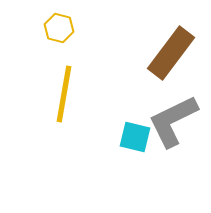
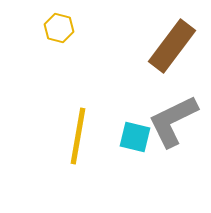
brown rectangle: moved 1 px right, 7 px up
yellow line: moved 14 px right, 42 px down
